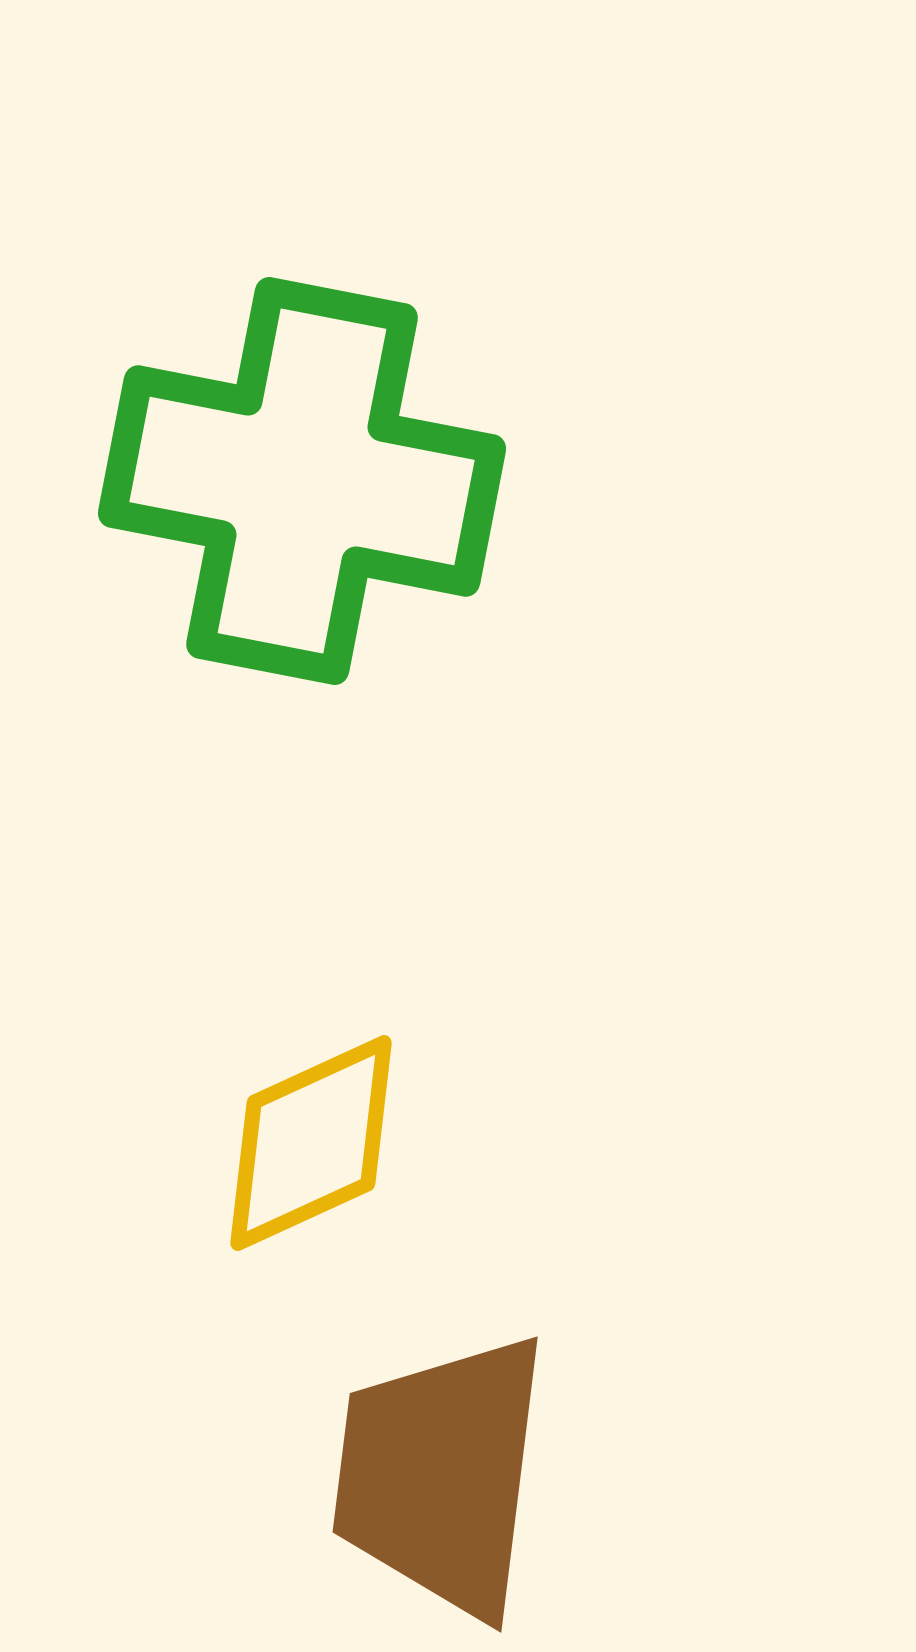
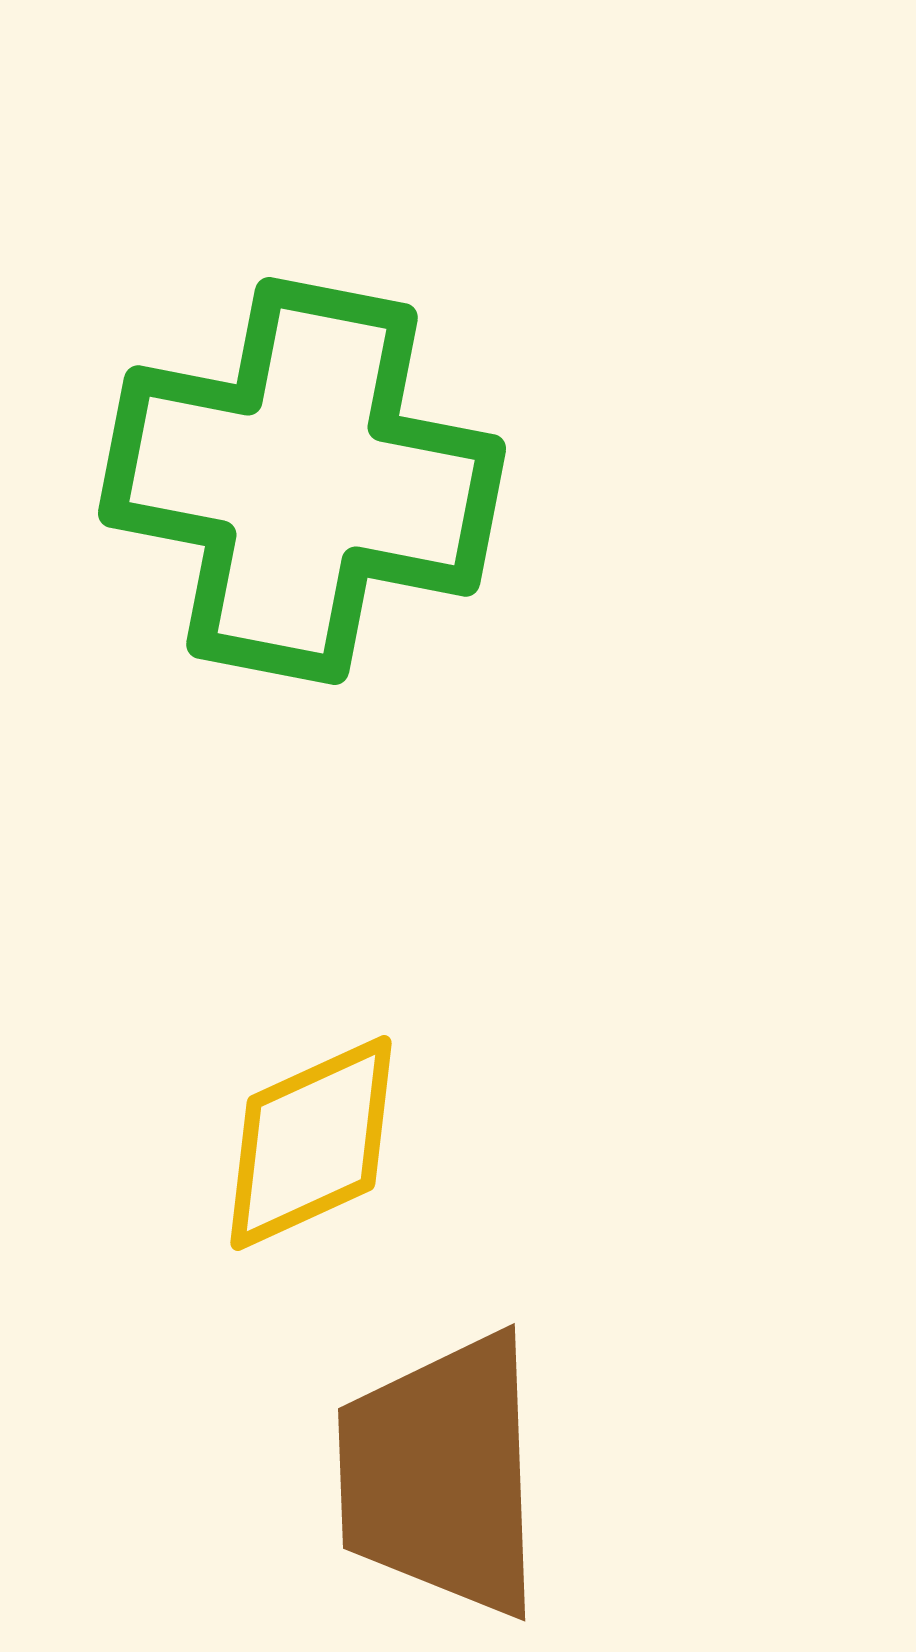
brown trapezoid: rotated 9 degrees counterclockwise
